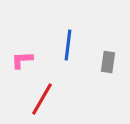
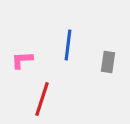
red line: rotated 12 degrees counterclockwise
